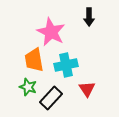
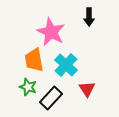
cyan cross: rotated 35 degrees counterclockwise
